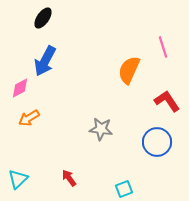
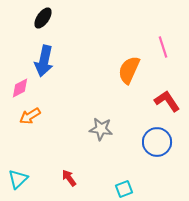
blue arrow: moved 1 px left; rotated 16 degrees counterclockwise
orange arrow: moved 1 px right, 2 px up
